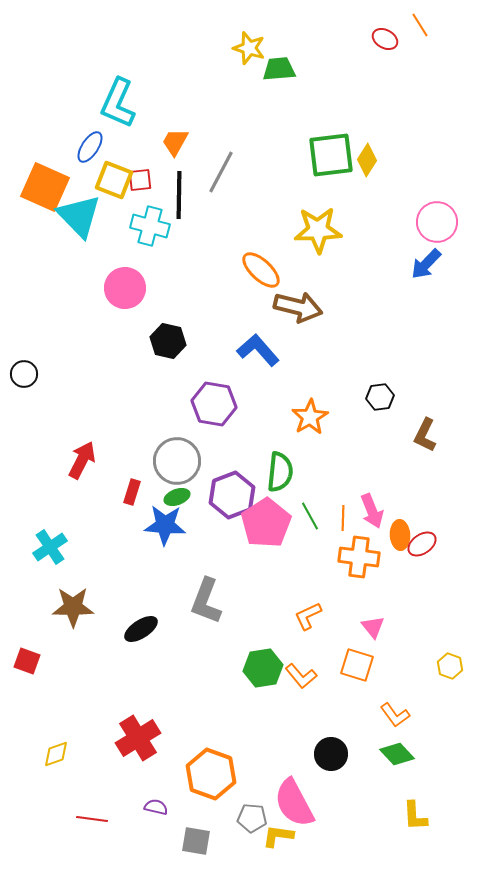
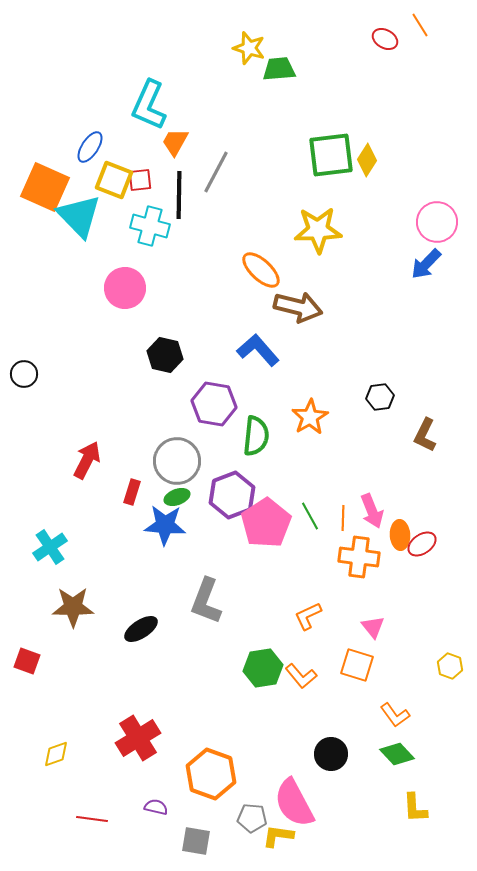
cyan L-shape at (118, 103): moved 31 px right, 2 px down
gray line at (221, 172): moved 5 px left
black hexagon at (168, 341): moved 3 px left, 14 px down
red arrow at (82, 460): moved 5 px right
green semicircle at (280, 472): moved 24 px left, 36 px up
yellow L-shape at (415, 816): moved 8 px up
